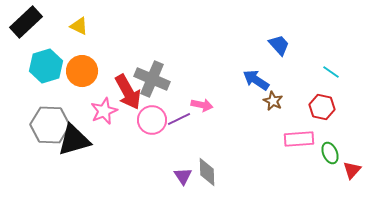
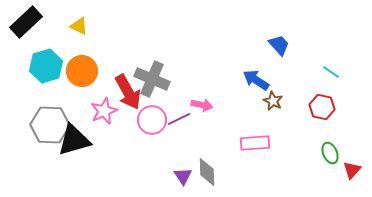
pink rectangle: moved 44 px left, 4 px down
